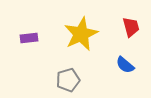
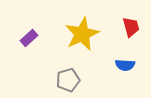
yellow star: moved 1 px right
purple rectangle: rotated 36 degrees counterclockwise
blue semicircle: rotated 36 degrees counterclockwise
